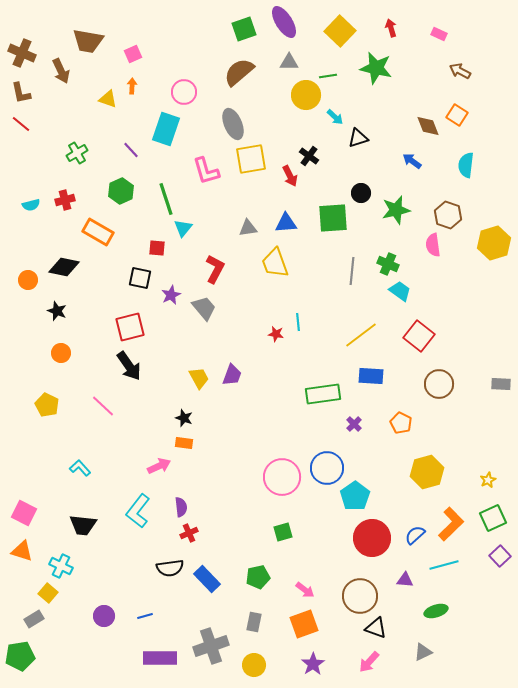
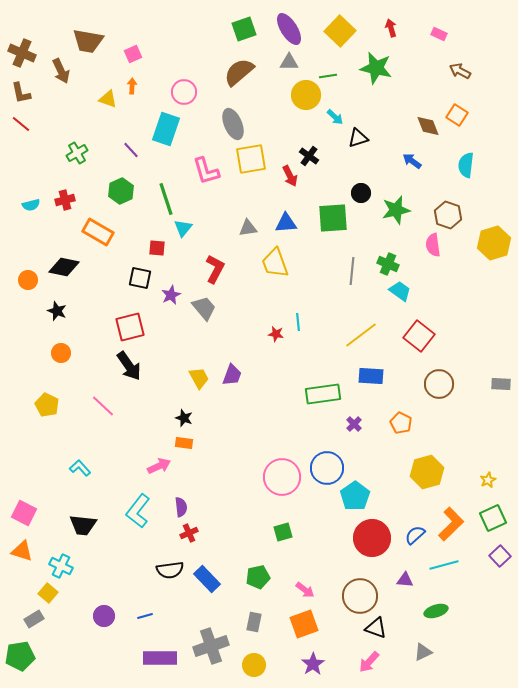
purple ellipse at (284, 22): moved 5 px right, 7 px down
black semicircle at (170, 568): moved 2 px down
